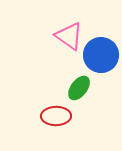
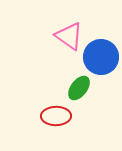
blue circle: moved 2 px down
